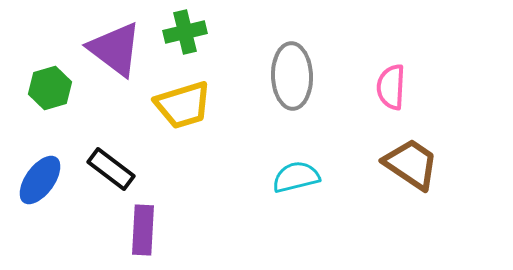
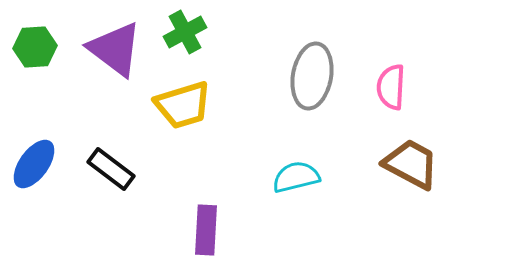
green cross: rotated 15 degrees counterclockwise
gray ellipse: moved 20 px right; rotated 12 degrees clockwise
green hexagon: moved 15 px left, 41 px up; rotated 12 degrees clockwise
brown trapezoid: rotated 6 degrees counterclockwise
blue ellipse: moved 6 px left, 16 px up
purple rectangle: moved 63 px right
